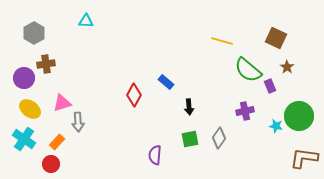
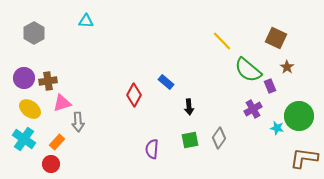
yellow line: rotated 30 degrees clockwise
brown cross: moved 2 px right, 17 px down
purple cross: moved 8 px right, 2 px up; rotated 18 degrees counterclockwise
cyan star: moved 1 px right, 2 px down
green square: moved 1 px down
purple semicircle: moved 3 px left, 6 px up
